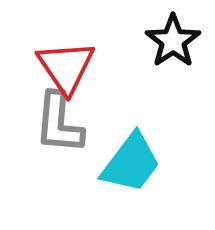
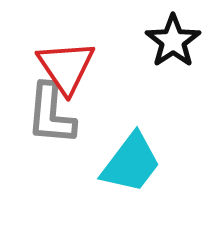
gray L-shape: moved 8 px left, 9 px up
